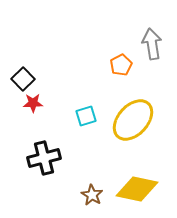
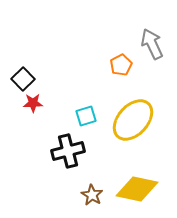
gray arrow: rotated 16 degrees counterclockwise
black cross: moved 24 px right, 7 px up
